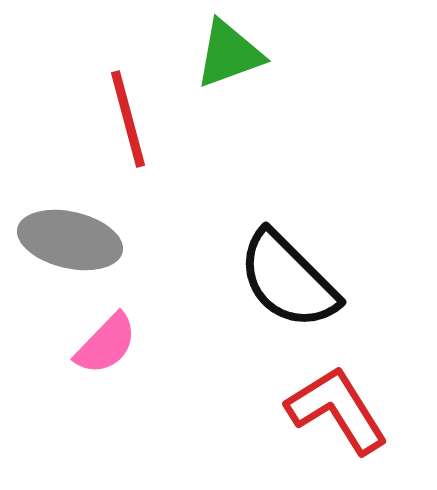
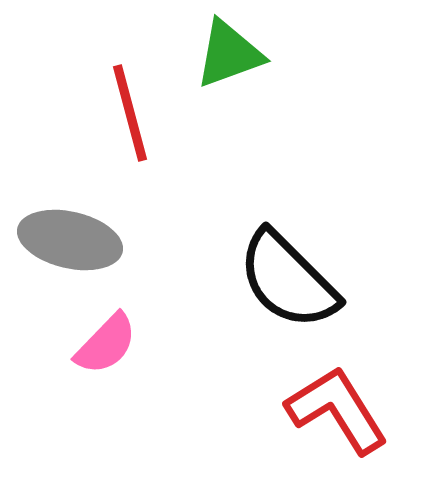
red line: moved 2 px right, 6 px up
